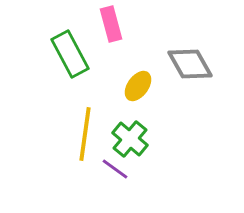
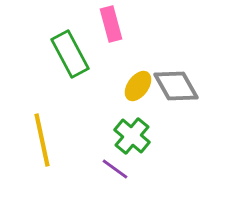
gray diamond: moved 14 px left, 22 px down
yellow line: moved 43 px left, 6 px down; rotated 20 degrees counterclockwise
green cross: moved 2 px right, 3 px up
